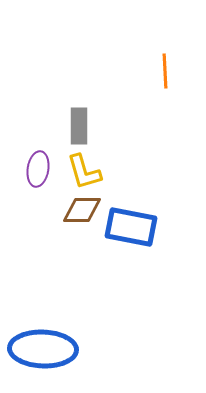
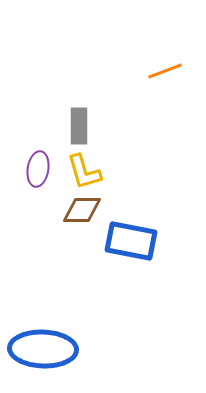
orange line: rotated 72 degrees clockwise
blue rectangle: moved 14 px down
